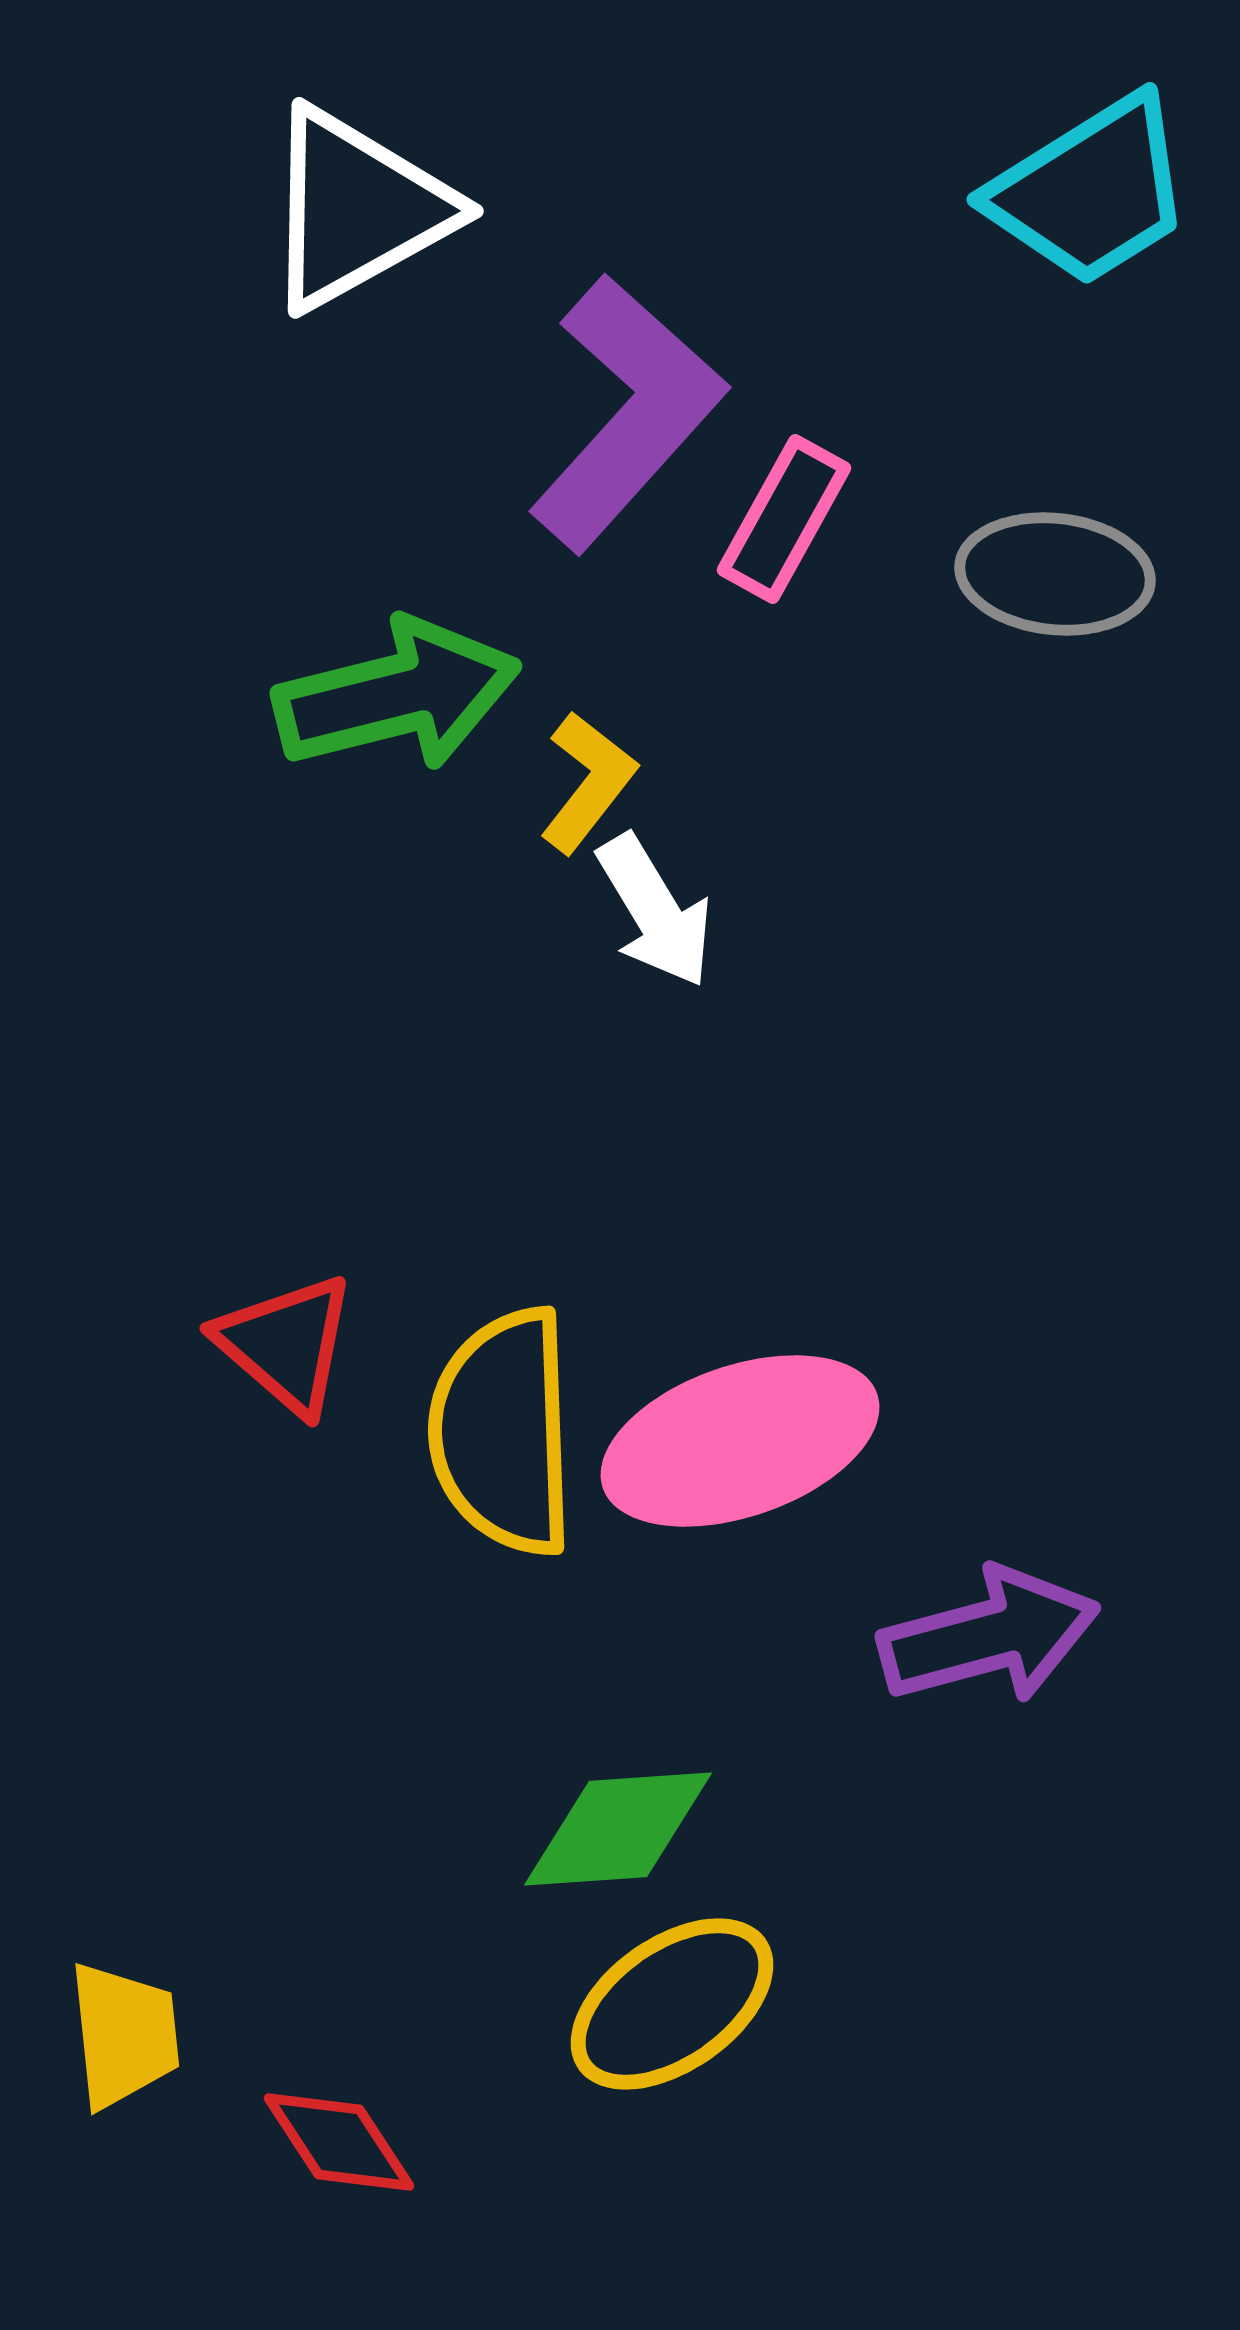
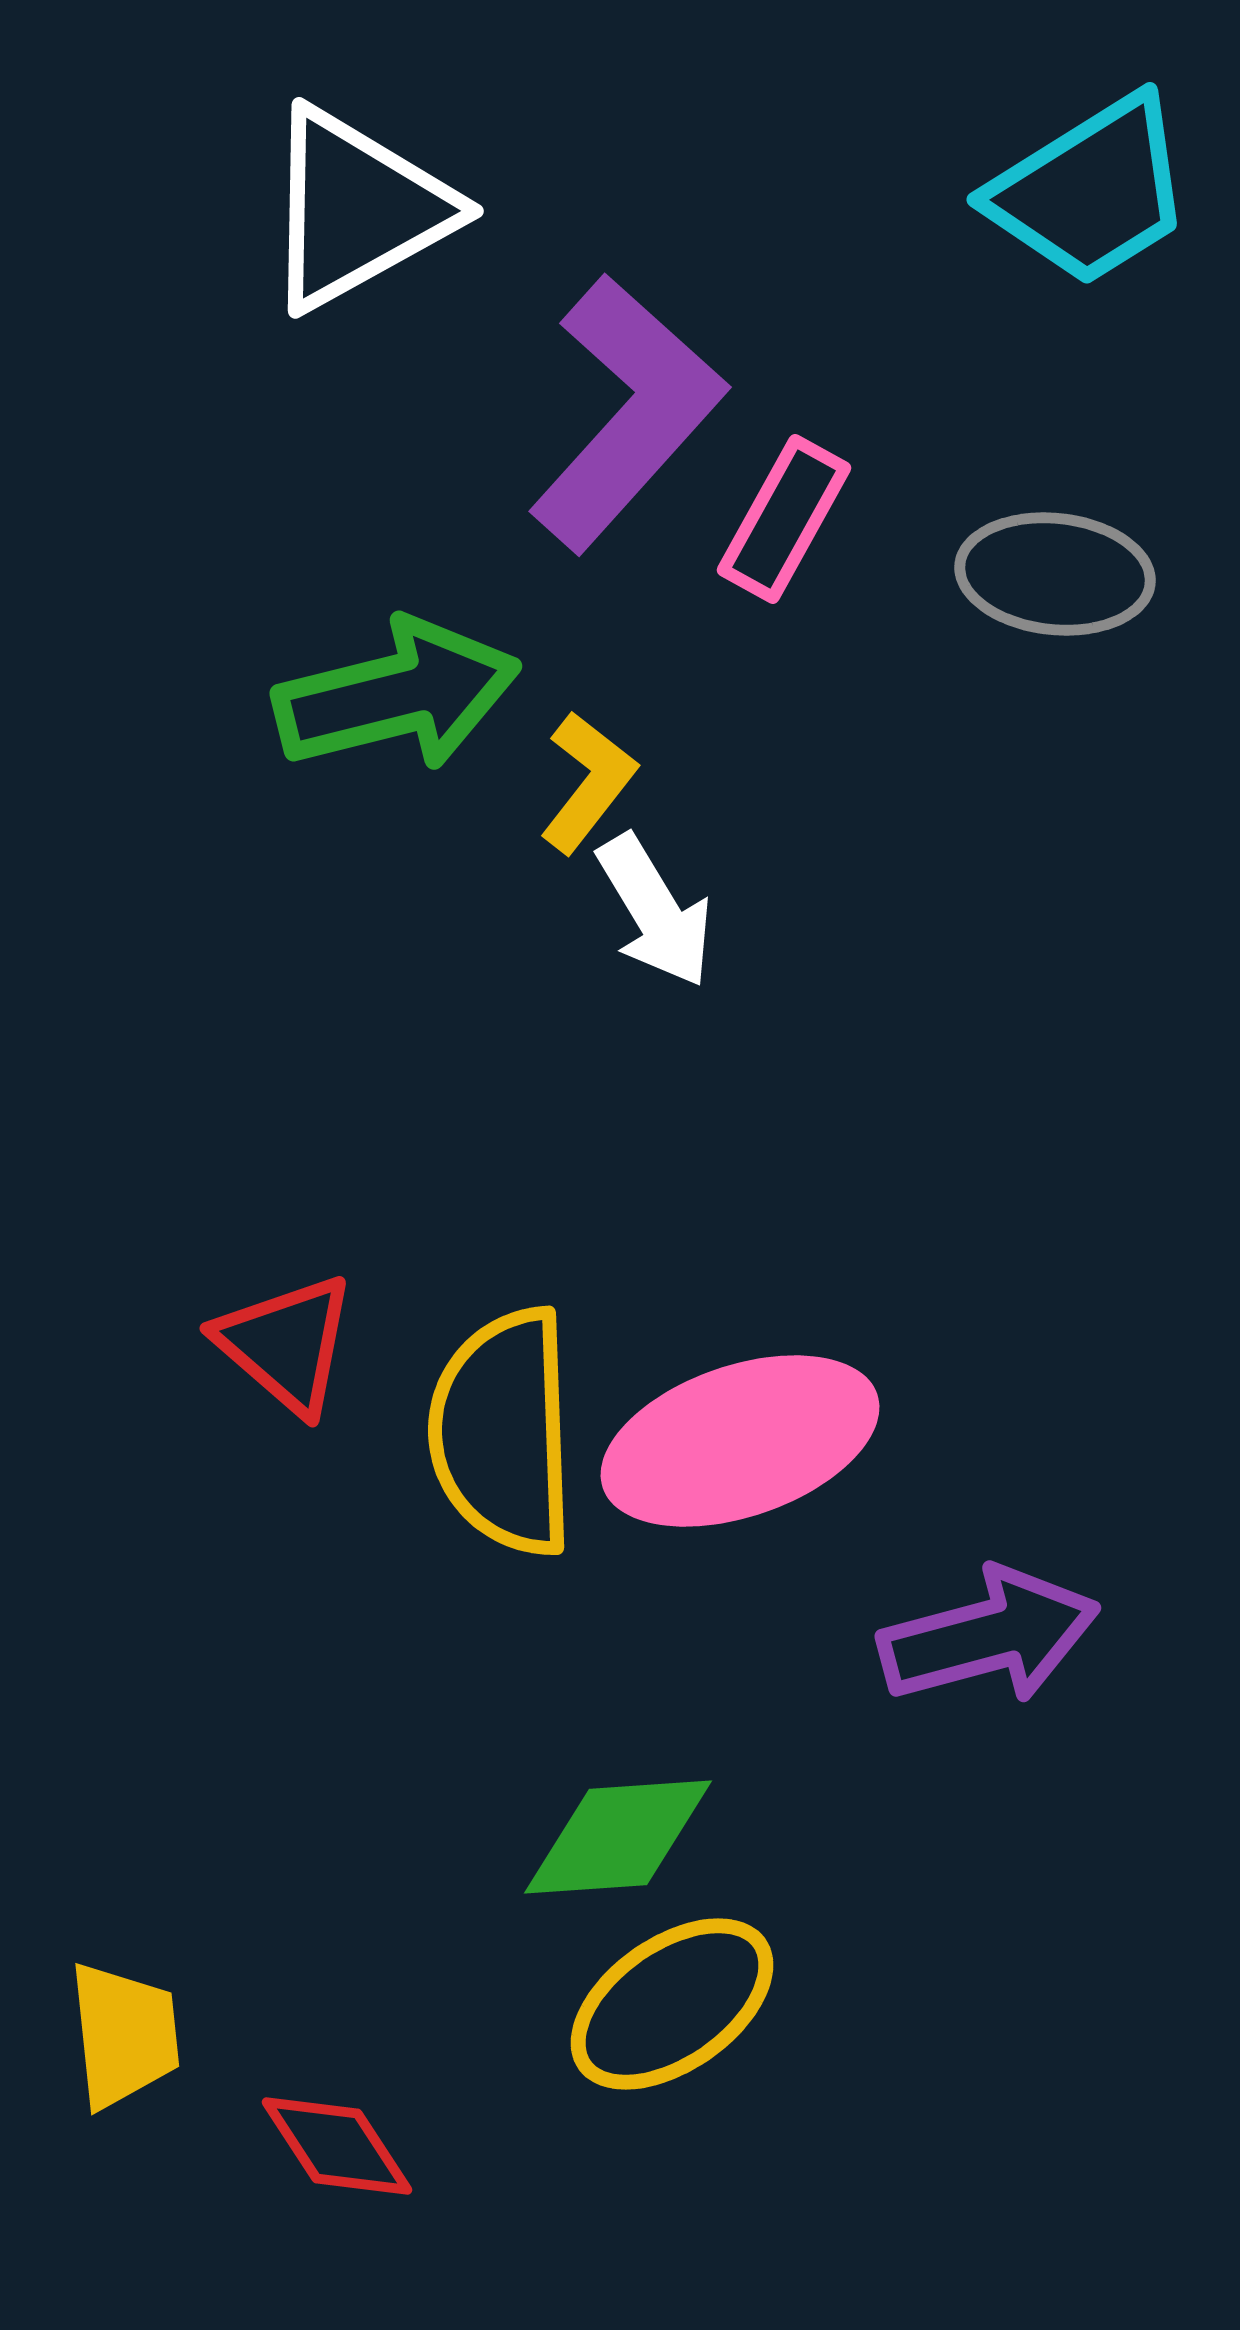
green diamond: moved 8 px down
red diamond: moved 2 px left, 4 px down
